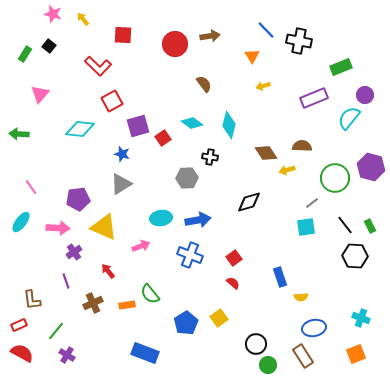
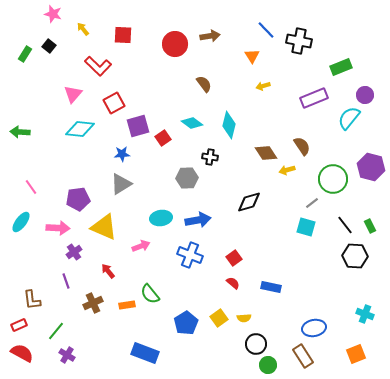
yellow arrow at (83, 19): moved 10 px down
pink triangle at (40, 94): moved 33 px right
red square at (112, 101): moved 2 px right, 2 px down
green arrow at (19, 134): moved 1 px right, 2 px up
brown semicircle at (302, 146): rotated 54 degrees clockwise
blue star at (122, 154): rotated 21 degrees counterclockwise
green circle at (335, 178): moved 2 px left, 1 px down
cyan square at (306, 227): rotated 24 degrees clockwise
blue rectangle at (280, 277): moved 9 px left, 10 px down; rotated 60 degrees counterclockwise
yellow semicircle at (301, 297): moved 57 px left, 21 px down
cyan cross at (361, 318): moved 4 px right, 4 px up
